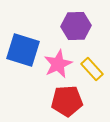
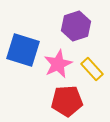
purple hexagon: rotated 16 degrees counterclockwise
